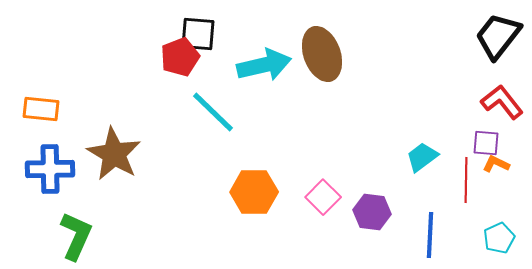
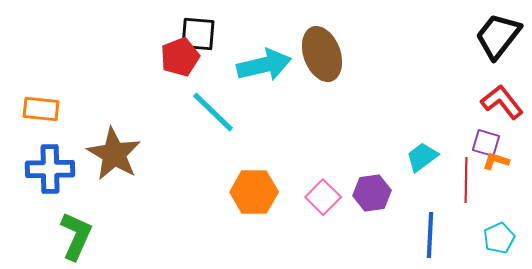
purple square: rotated 12 degrees clockwise
orange L-shape: moved 3 px up; rotated 8 degrees counterclockwise
purple hexagon: moved 19 px up; rotated 15 degrees counterclockwise
